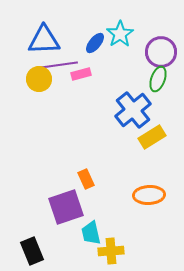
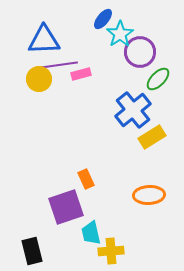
blue ellipse: moved 8 px right, 24 px up
purple circle: moved 21 px left
green ellipse: rotated 25 degrees clockwise
black rectangle: rotated 8 degrees clockwise
